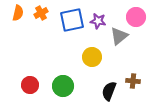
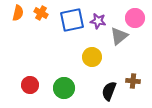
orange cross: rotated 32 degrees counterclockwise
pink circle: moved 1 px left, 1 px down
green circle: moved 1 px right, 2 px down
